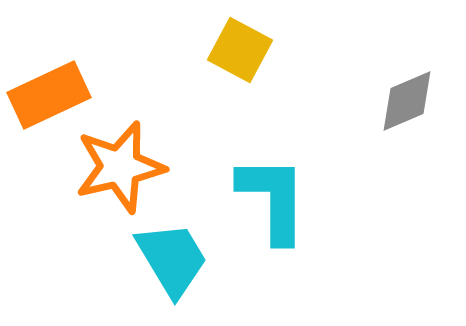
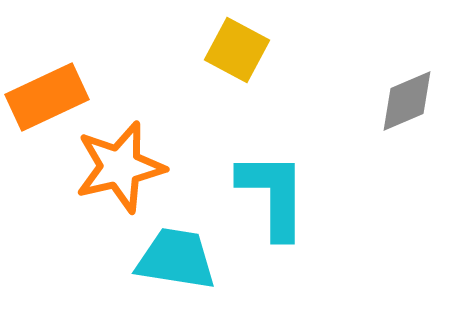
yellow square: moved 3 px left
orange rectangle: moved 2 px left, 2 px down
cyan L-shape: moved 4 px up
cyan trapezoid: moved 4 px right; rotated 50 degrees counterclockwise
